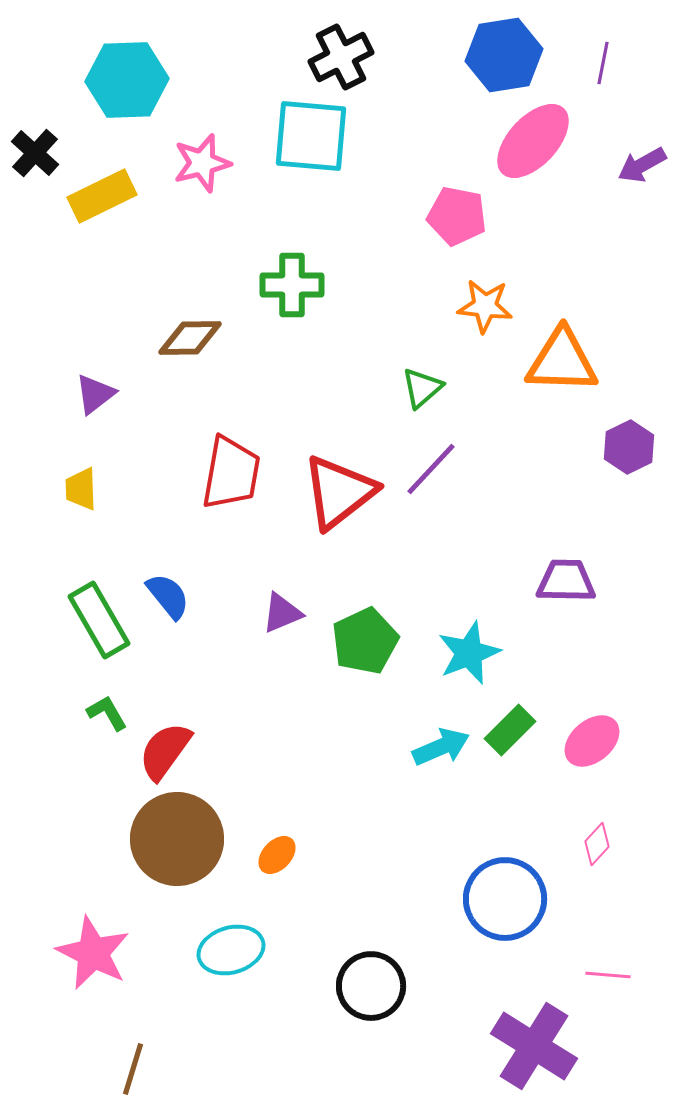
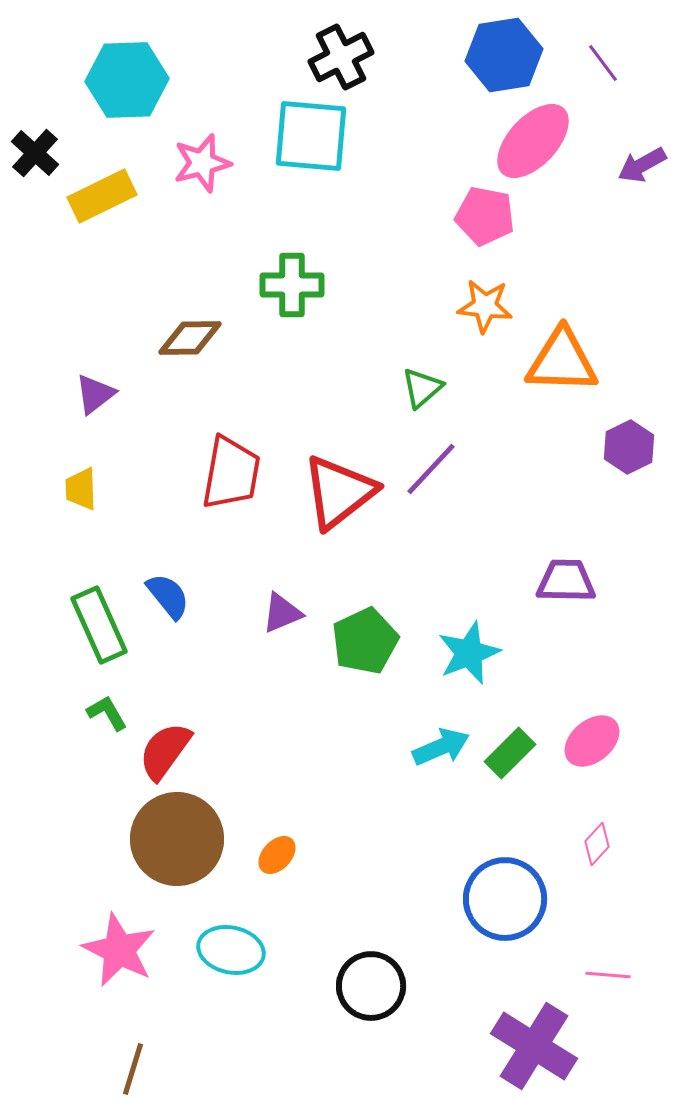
purple line at (603, 63): rotated 48 degrees counterclockwise
pink pentagon at (457, 216): moved 28 px right
green rectangle at (99, 620): moved 5 px down; rotated 6 degrees clockwise
green rectangle at (510, 730): moved 23 px down
cyan ellipse at (231, 950): rotated 28 degrees clockwise
pink star at (93, 953): moved 26 px right, 3 px up
